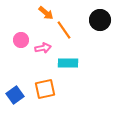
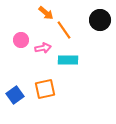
cyan rectangle: moved 3 px up
